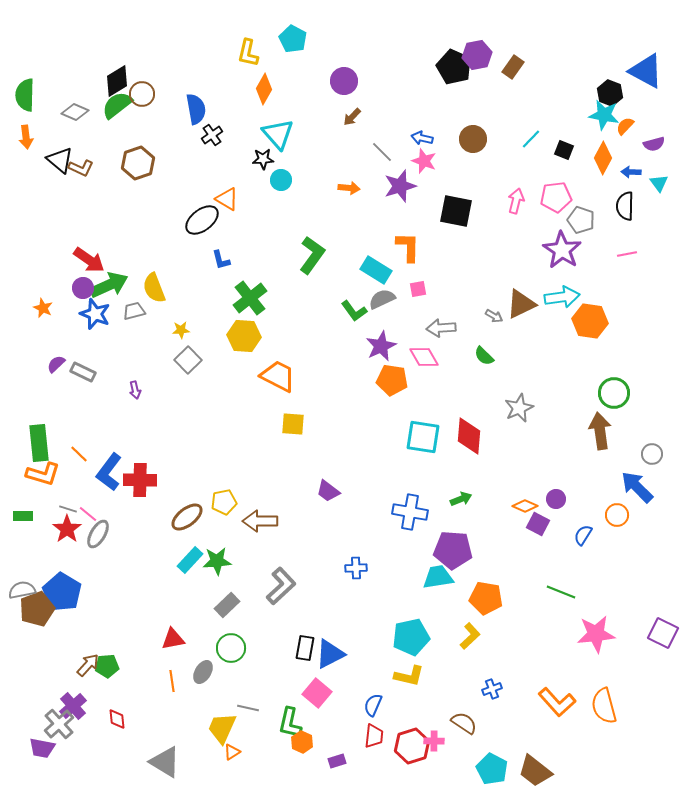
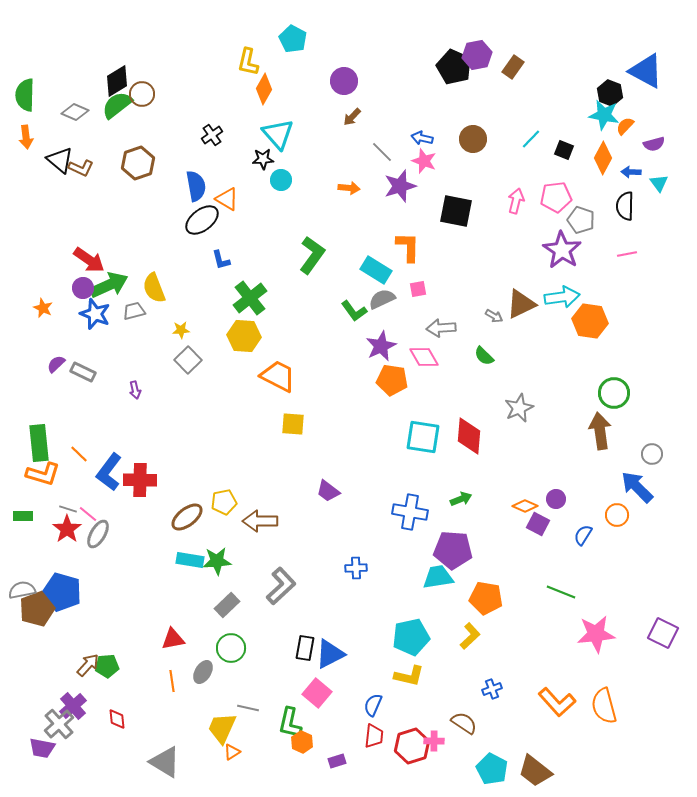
yellow L-shape at (248, 53): moved 9 px down
blue semicircle at (196, 109): moved 77 px down
cyan rectangle at (190, 560): rotated 56 degrees clockwise
blue pentagon at (62, 592): rotated 15 degrees counterclockwise
